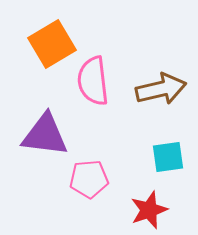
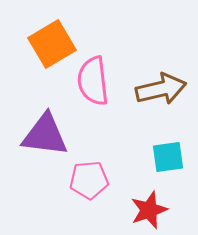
pink pentagon: moved 1 px down
